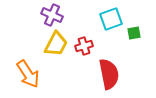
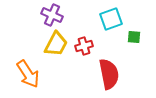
green square: moved 4 px down; rotated 16 degrees clockwise
